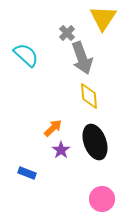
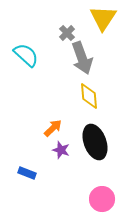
purple star: rotated 18 degrees counterclockwise
